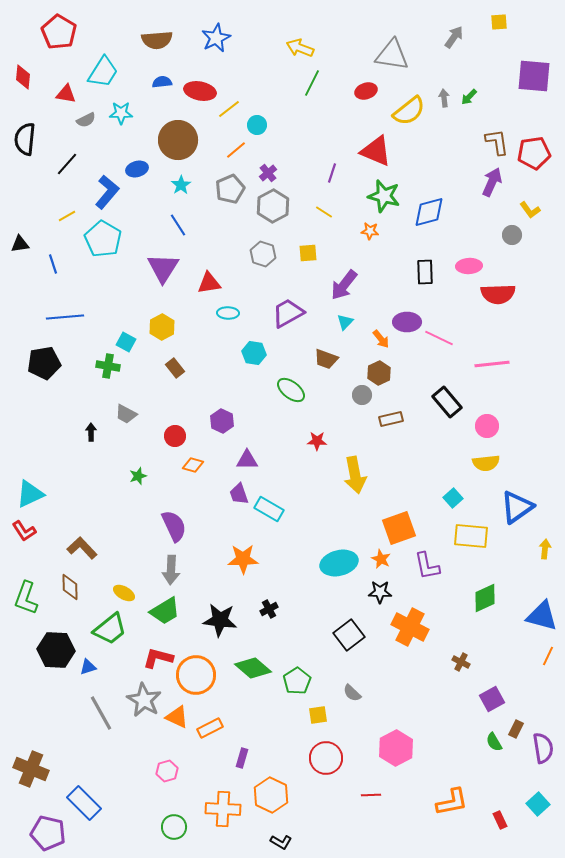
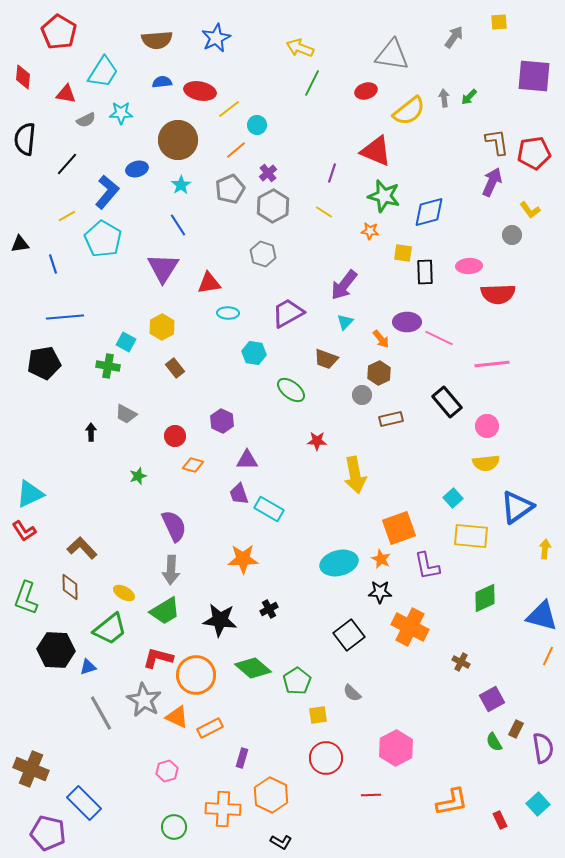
yellow square at (308, 253): moved 95 px right; rotated 12 degrees clockwise
